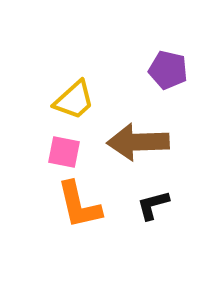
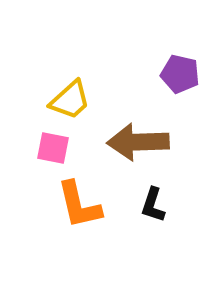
purple pentagon: moved 12 px right, 4 px down
yellow trapezoid: moved 4 px left
pink square: moved 11 px left, 4 px up
black L-shape: rotated 57 degrees counterclockwise
